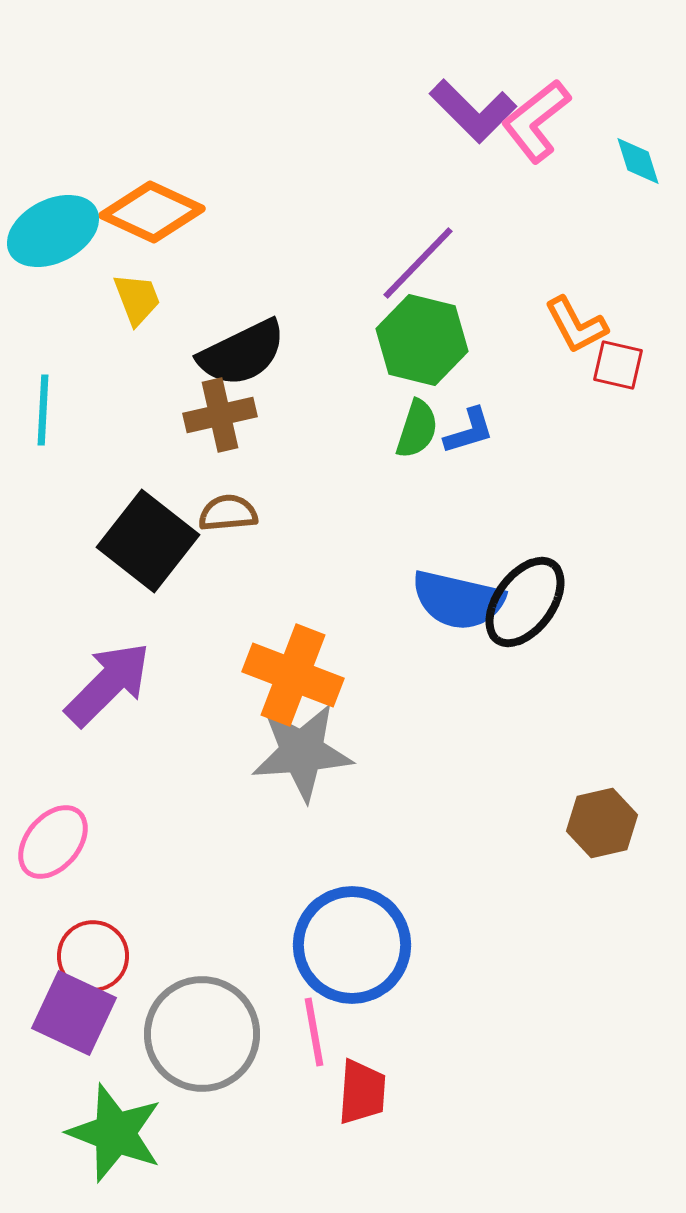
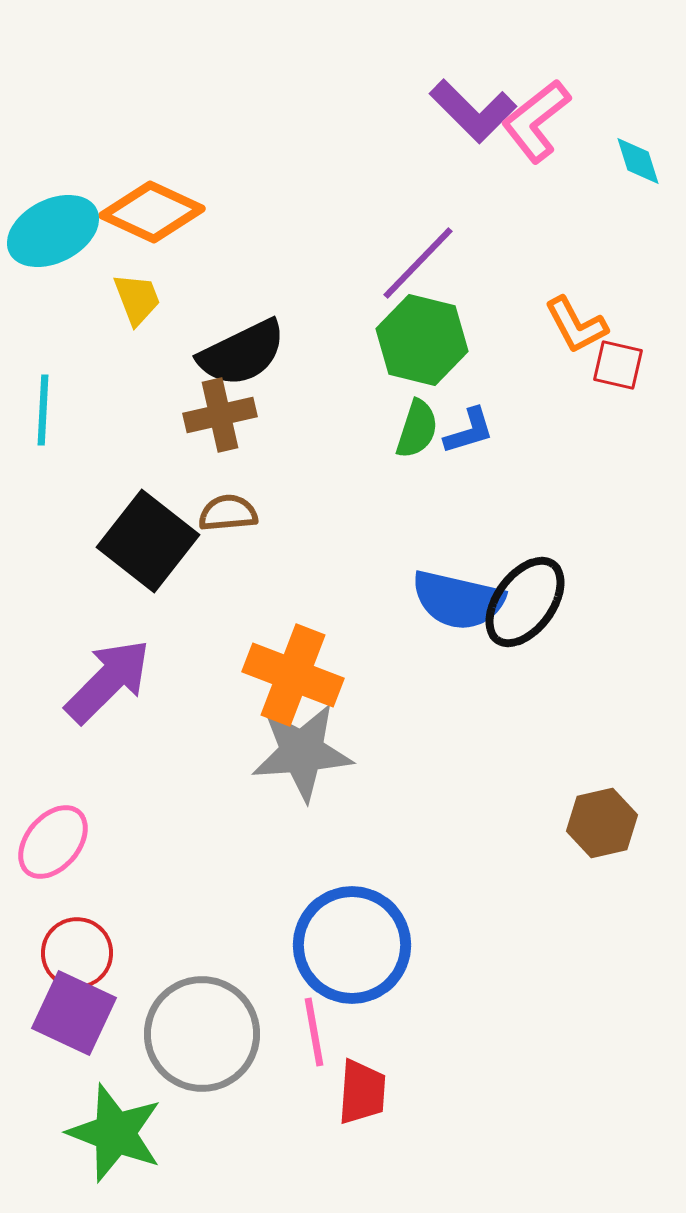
purple arrow: moved 3 px up
red circle: moved 16 px left, 3 px up
